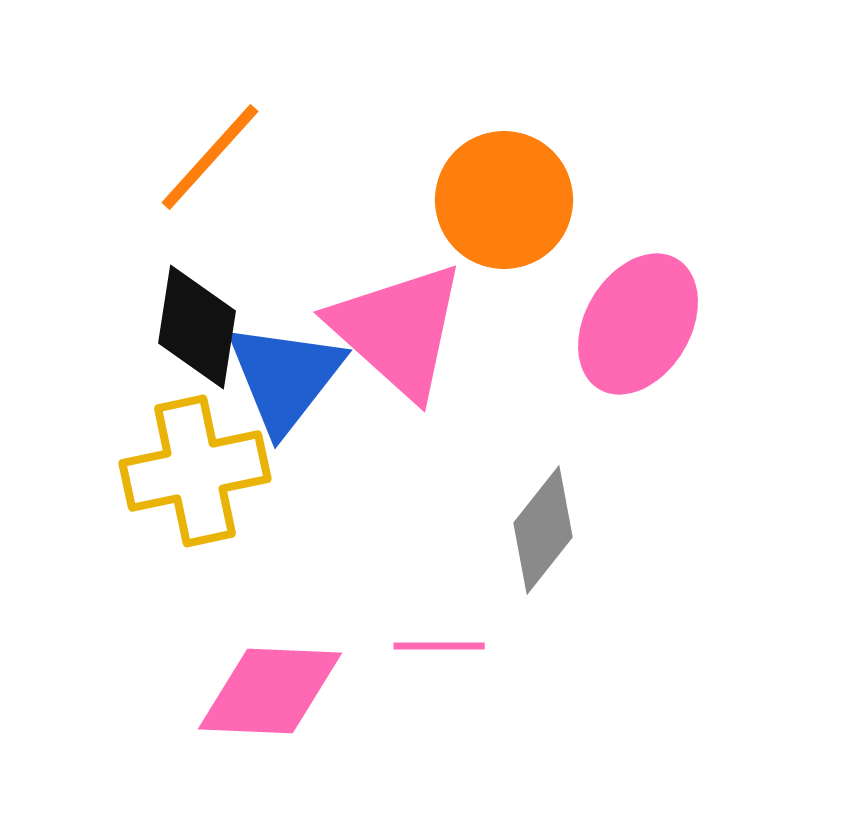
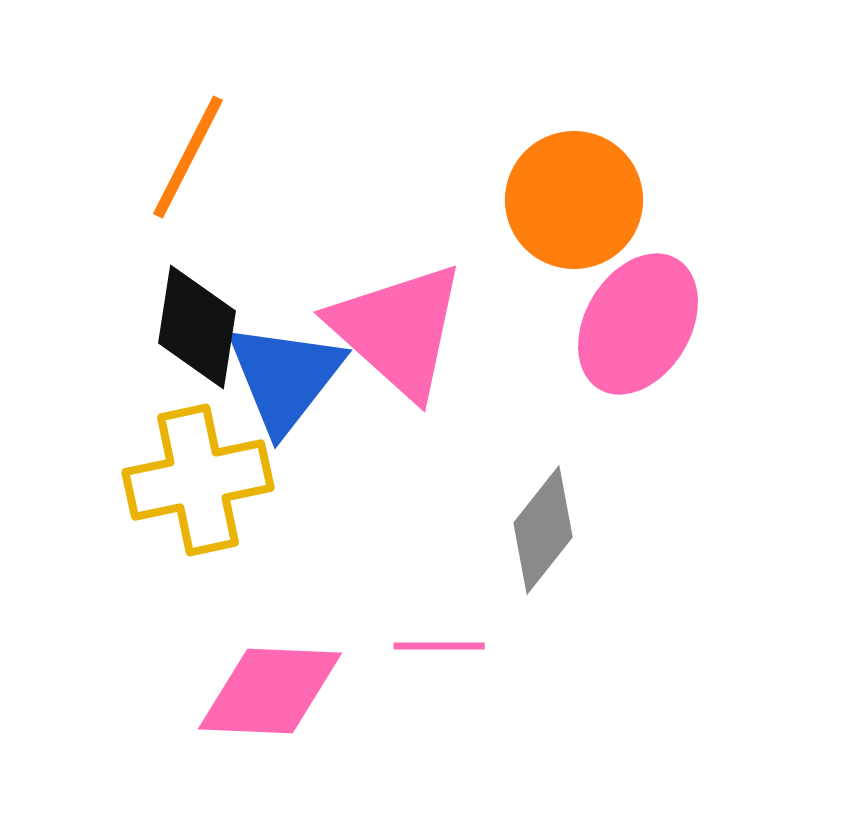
orange line: moved 22 px left; rotated 15 degrees counterclockwise
orange circle: moved 70 px right
yellow cross: moved 3 px right, 9 px down
